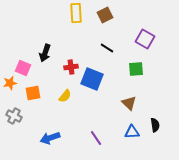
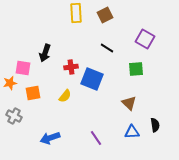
pink square: rotated 14 degrees counterclockwise
